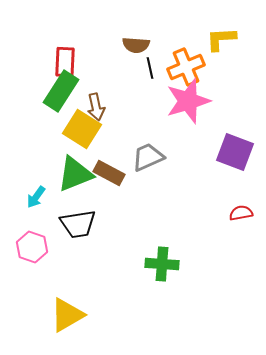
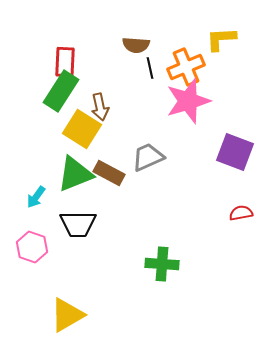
brown arrow: moved 4 px right
black trapezoid: rotated 9 degrees clockwise
